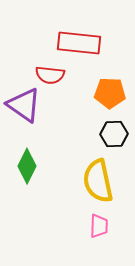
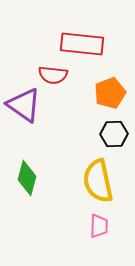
red rectangle: moved 3 px right, 1 px down
red semicircle: moved 3 px right
orange pentagon: rotated 24 degrees counterclockwise
green diamond: moved 12 px down; rotated 12 degrees counterclockwise
